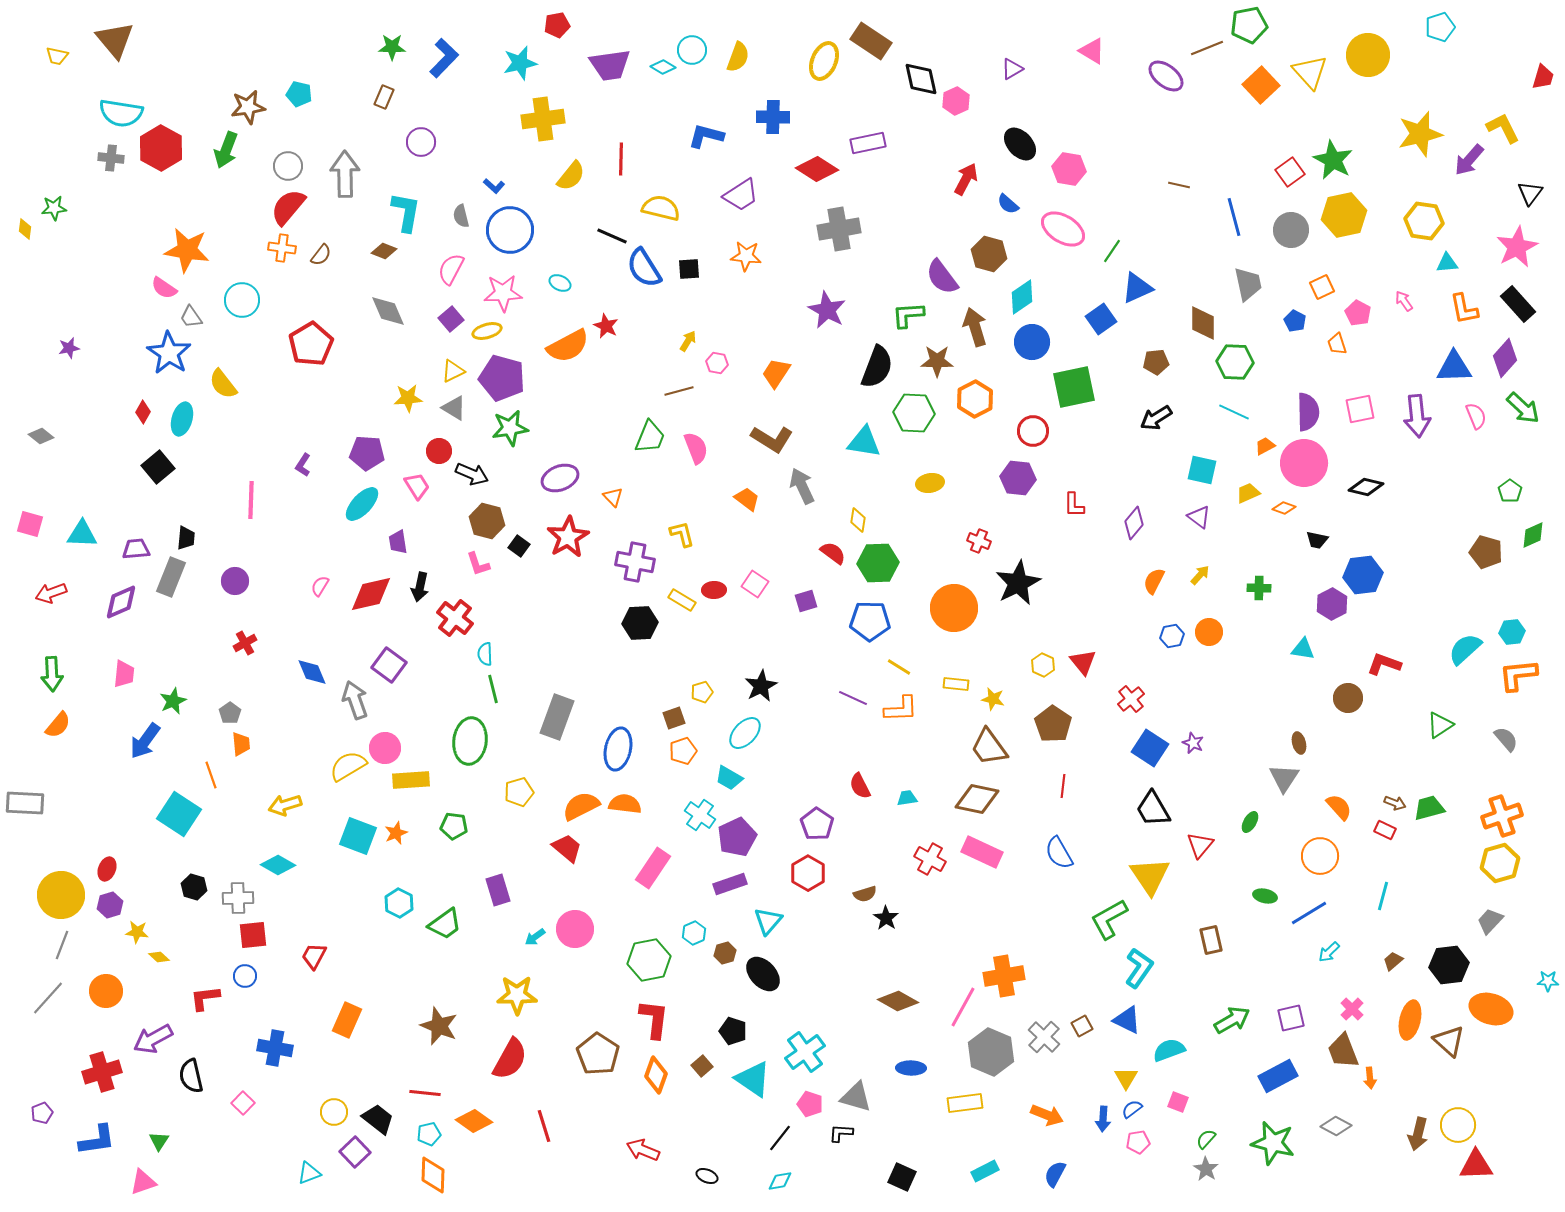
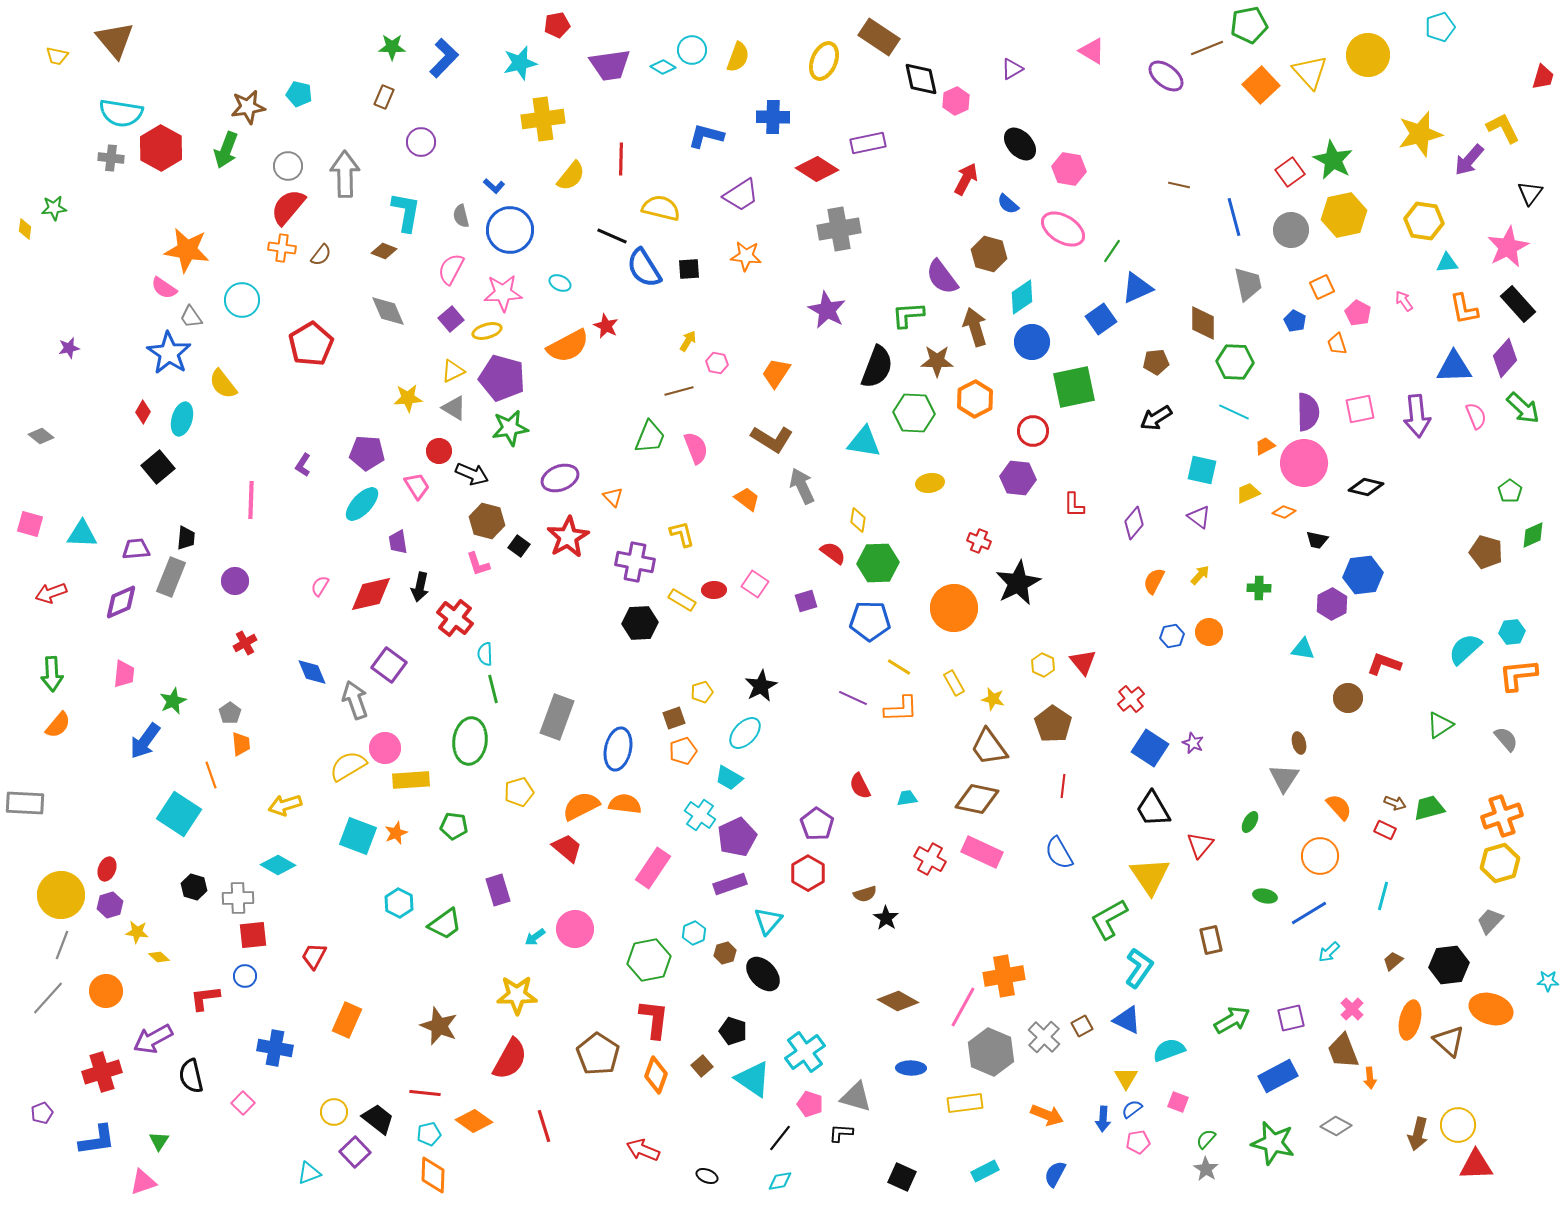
brown rectangle at (871, 41): moved 8 px right, 4 px up
pink star at (1517, 247): moved 9 px left
orange diamond at (1284, 508): moved 4 px down
yellow rectangle at (956, 684): moved 2 px left, 1 px up; rotated 55 degrees clockwise
